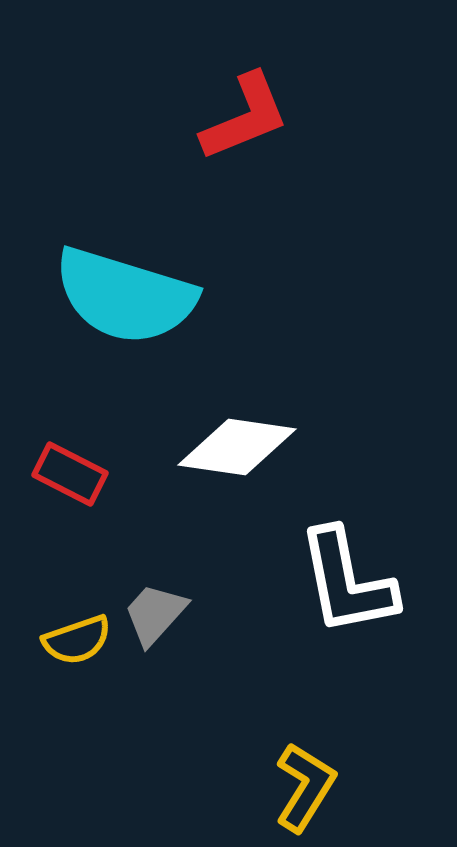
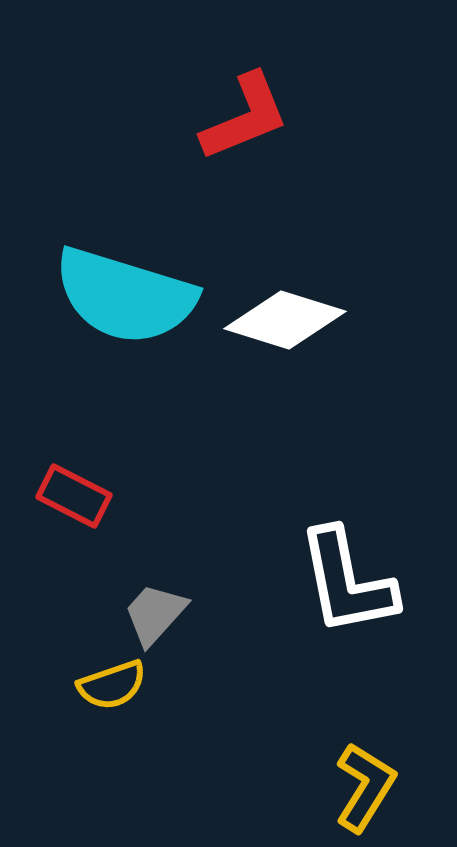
white diamond: moved 48 px right, 127 px up; rotated 9 degrees clockwise
red rectangle: moved 4 px right, 22 px down
yellow semicircle: moved 35 px right, 45 px down
yellow L-shape: moved 60 px right
